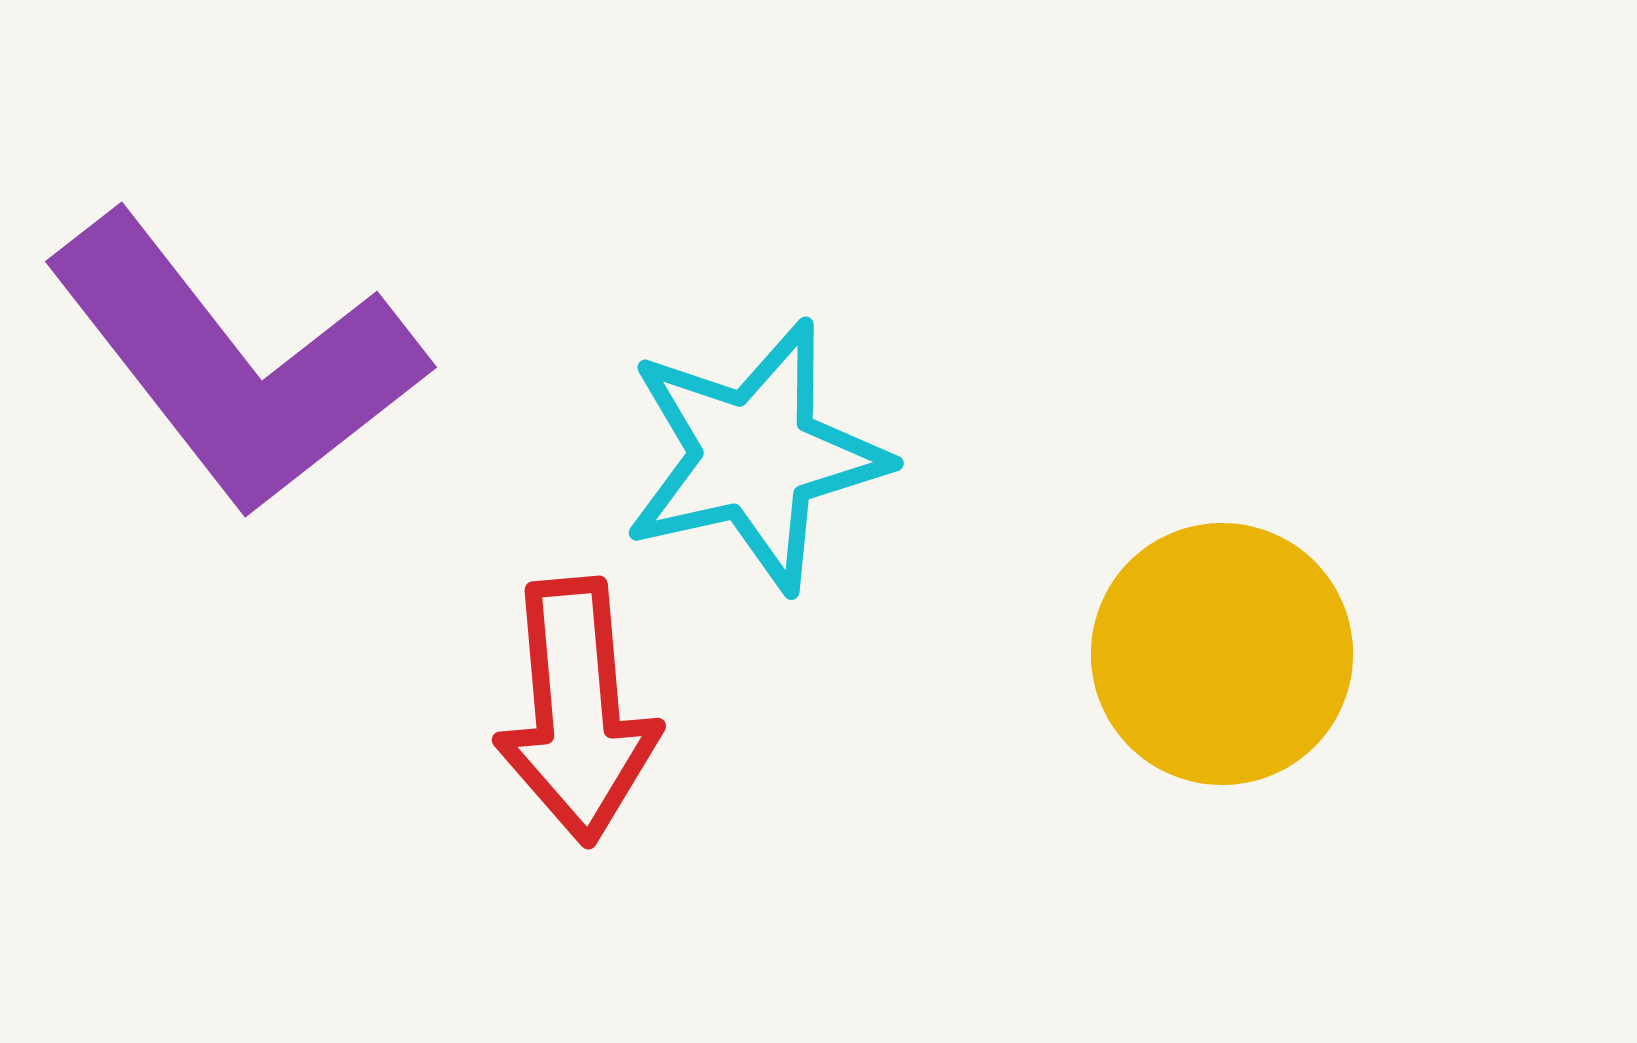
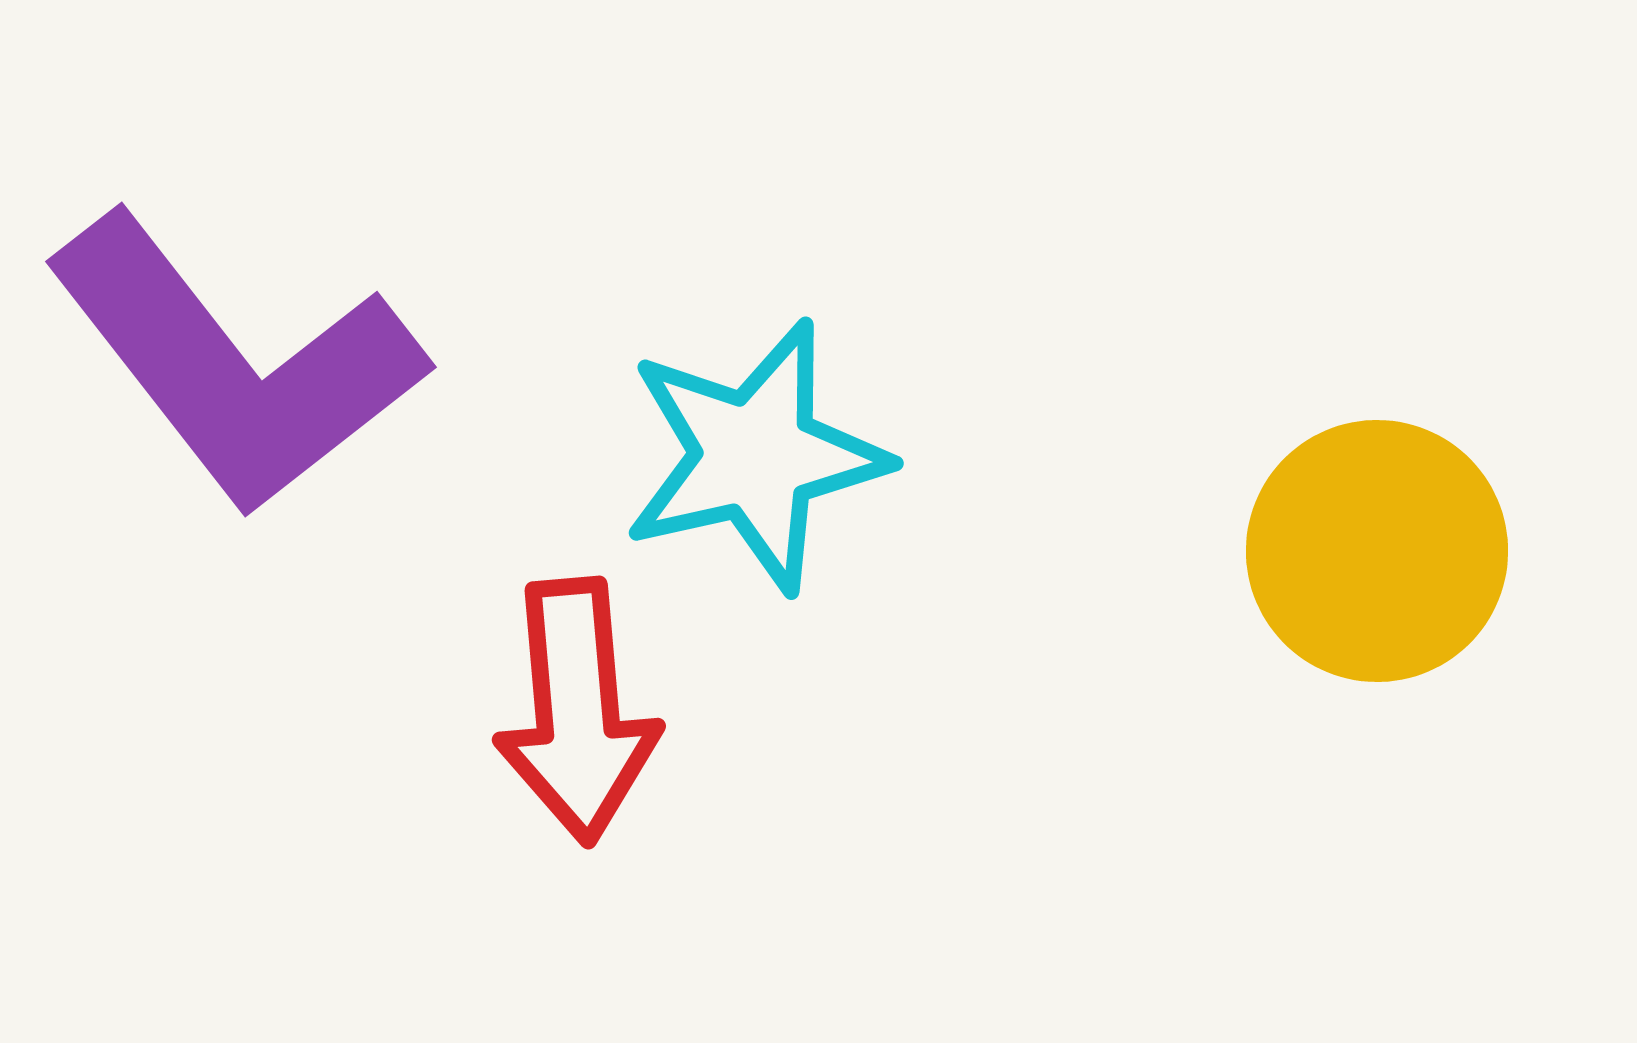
yellow circle: moved 155 px right, 103 px up
